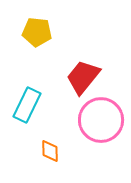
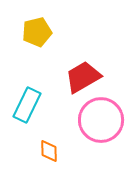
yellow pentagon: rotated 20 degrees counterclockwise
red trapezoid: rotated 21 degrees clockwise
orange diamond: moved 1 px left
